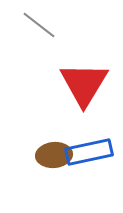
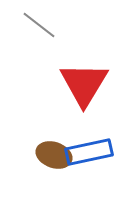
brown ellipse: rotated 24 degrees clockwise
